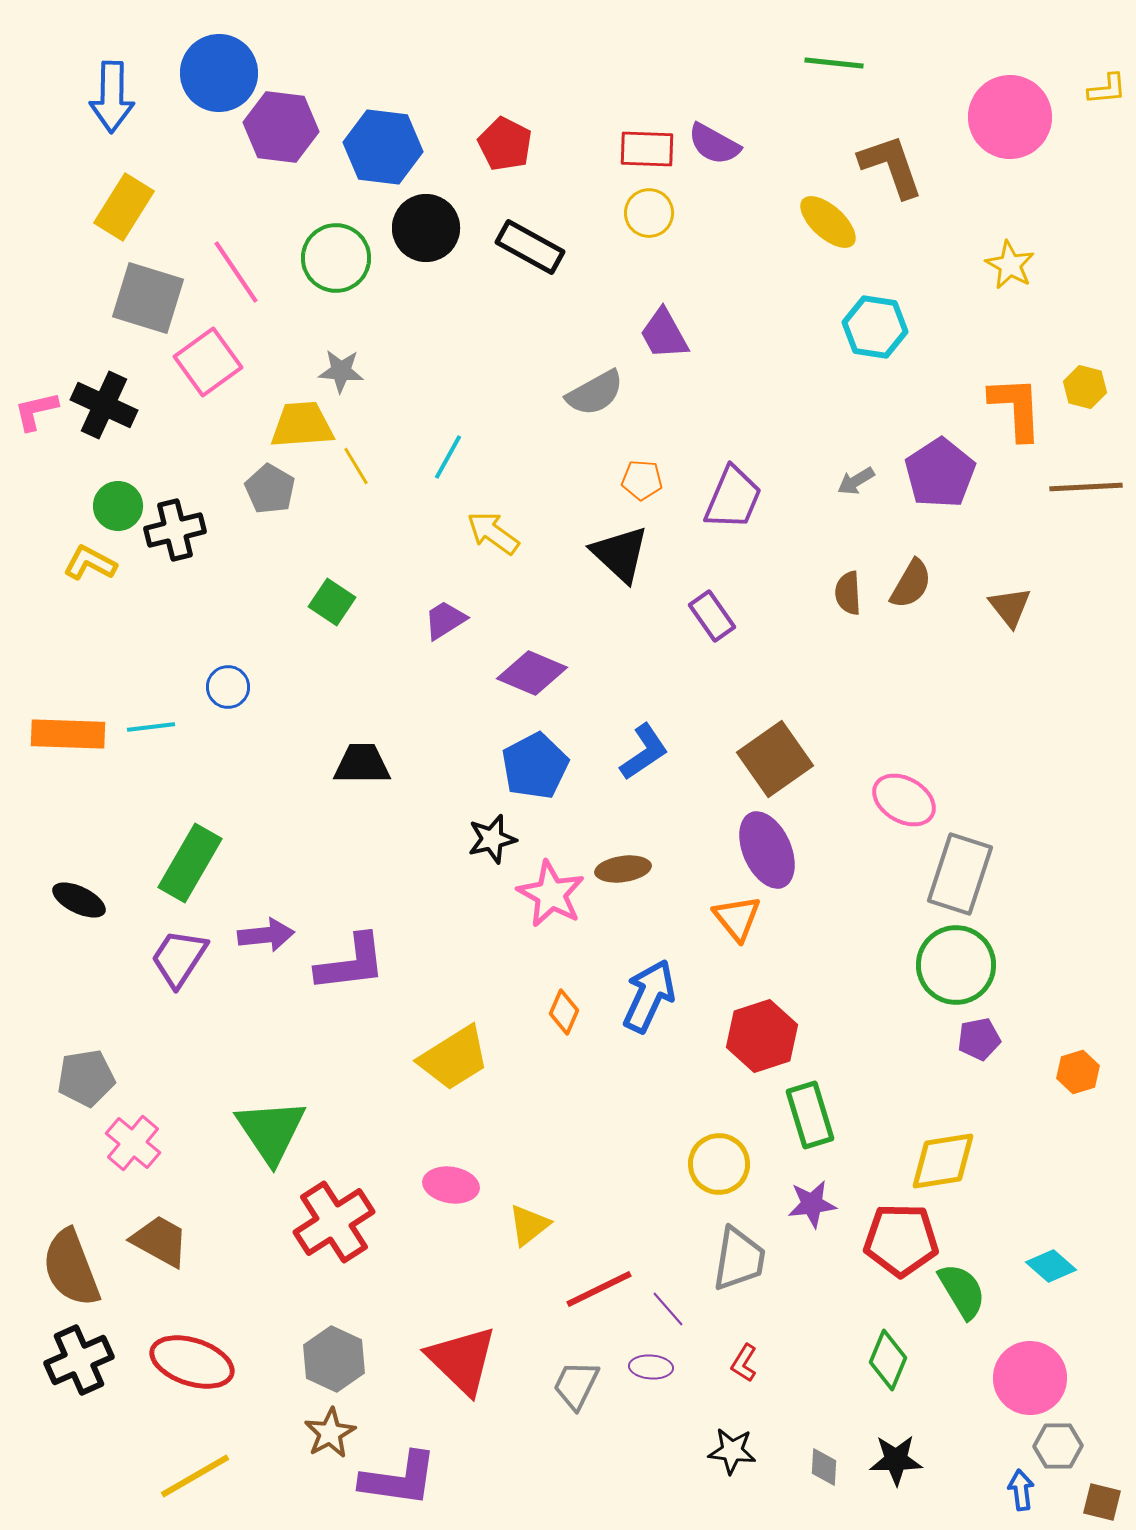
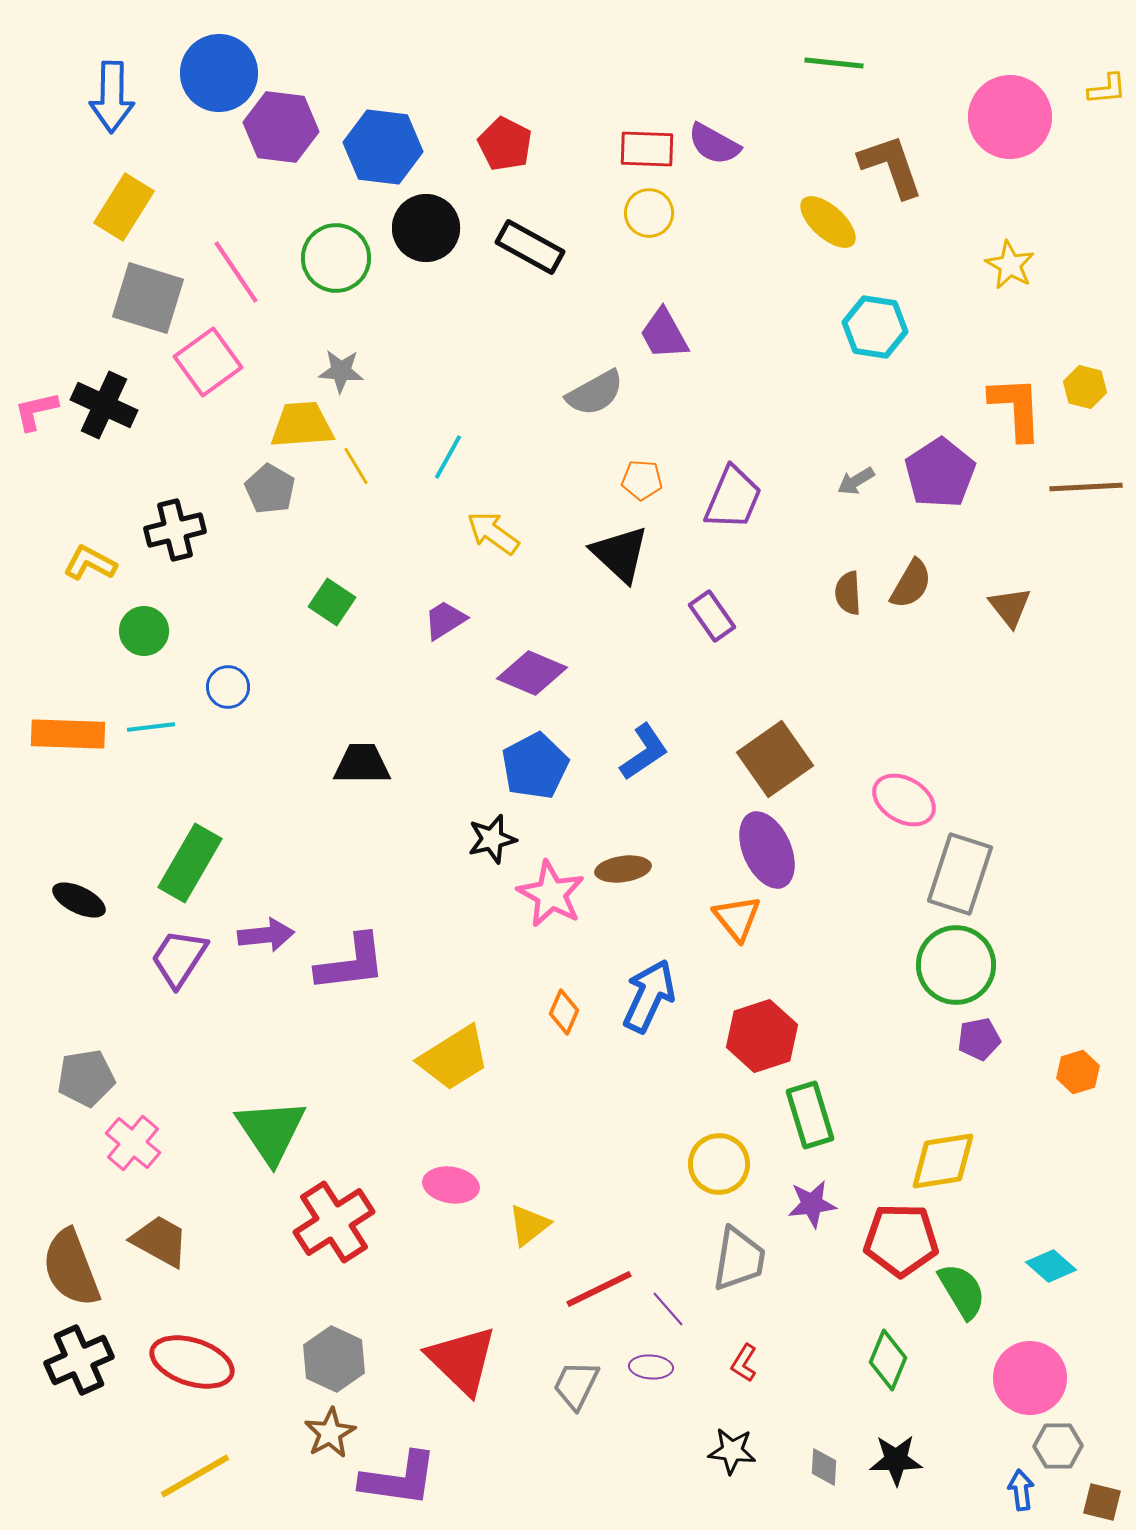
green circle at (118, 506): moved 26 px right, 125 px down
